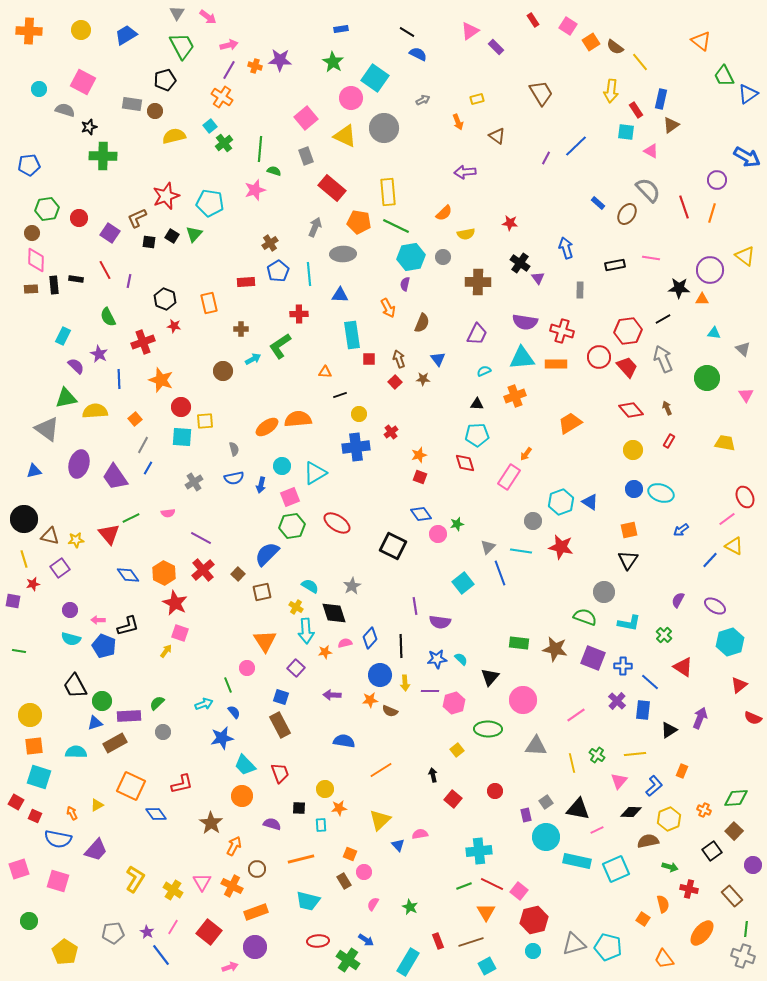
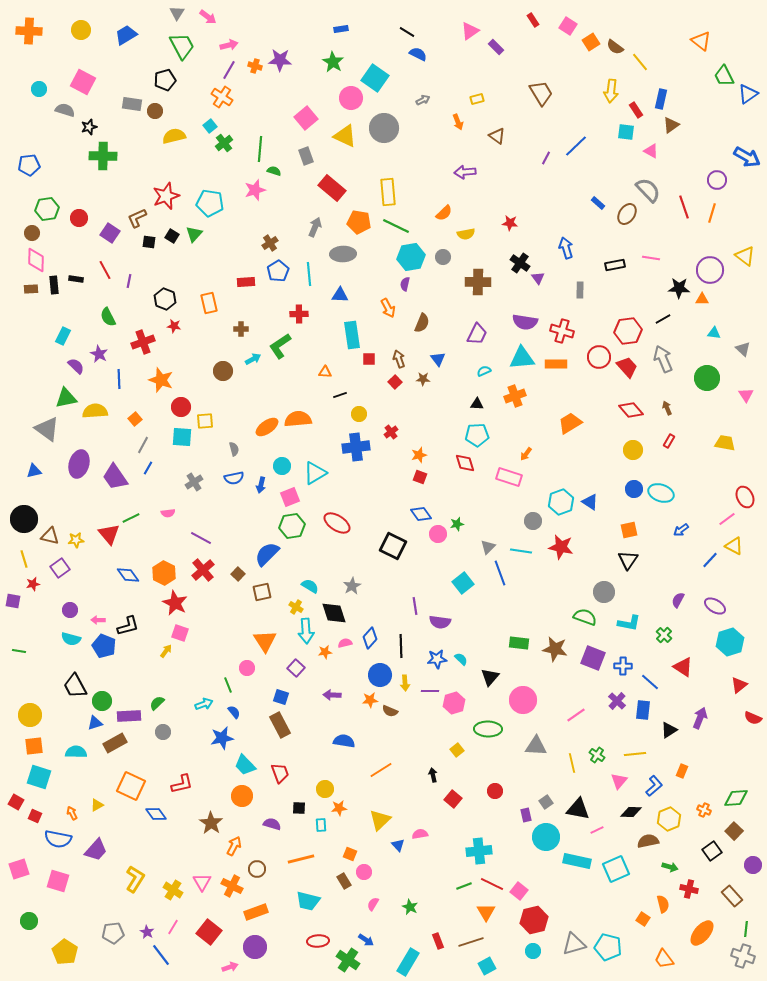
pink rectangle at (509, 477): rotated 75 degrees clockwise
